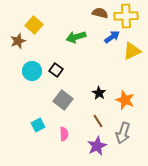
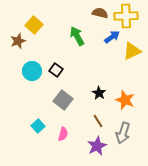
green arrow: moved 1 px right, 1 px up; rotated 78 degrees clockwise
cyan square: moved 1 px down; rotated 16 degrees counterclockwise
pink semicircle: moved 1 px left; rotated 16 degrees clockwise
